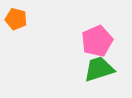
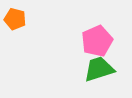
orange pentagon: moved 1 px left
